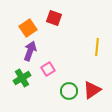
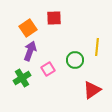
red square: rotated 21 degrees counterclockwise
green circle: moved 6 px right, 31 px up
